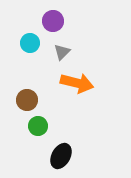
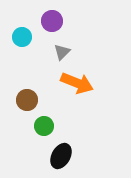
purple circle: moved 1 px left
cyan circle: moved 8 px left, 6 px up
orange arrow: rotated 8 degrees clockwise
green circle: moved 6 px right
